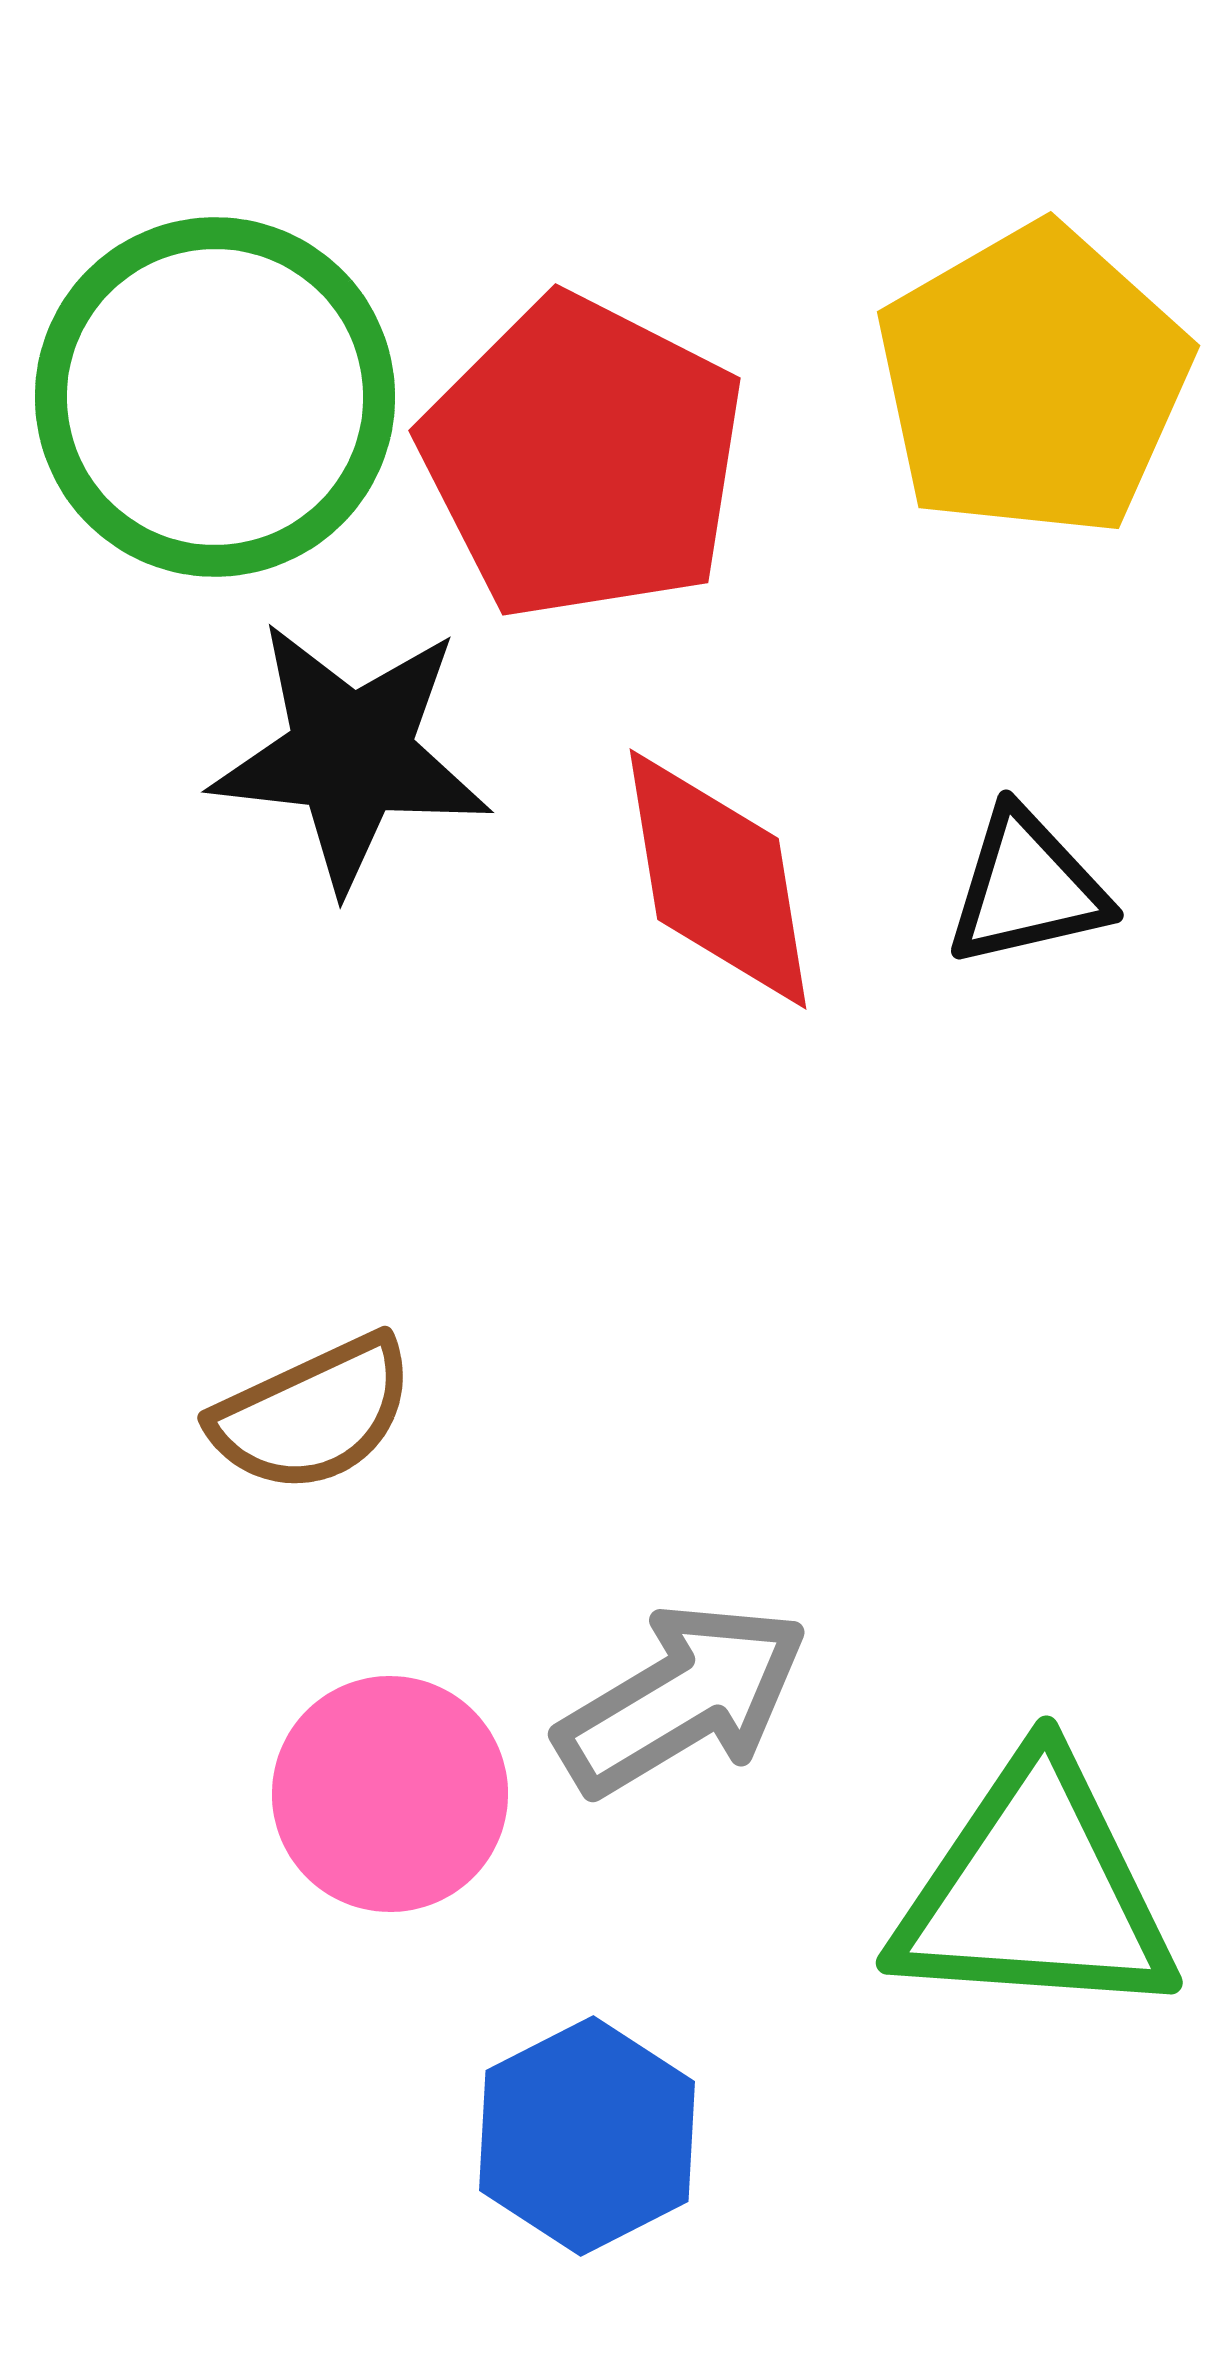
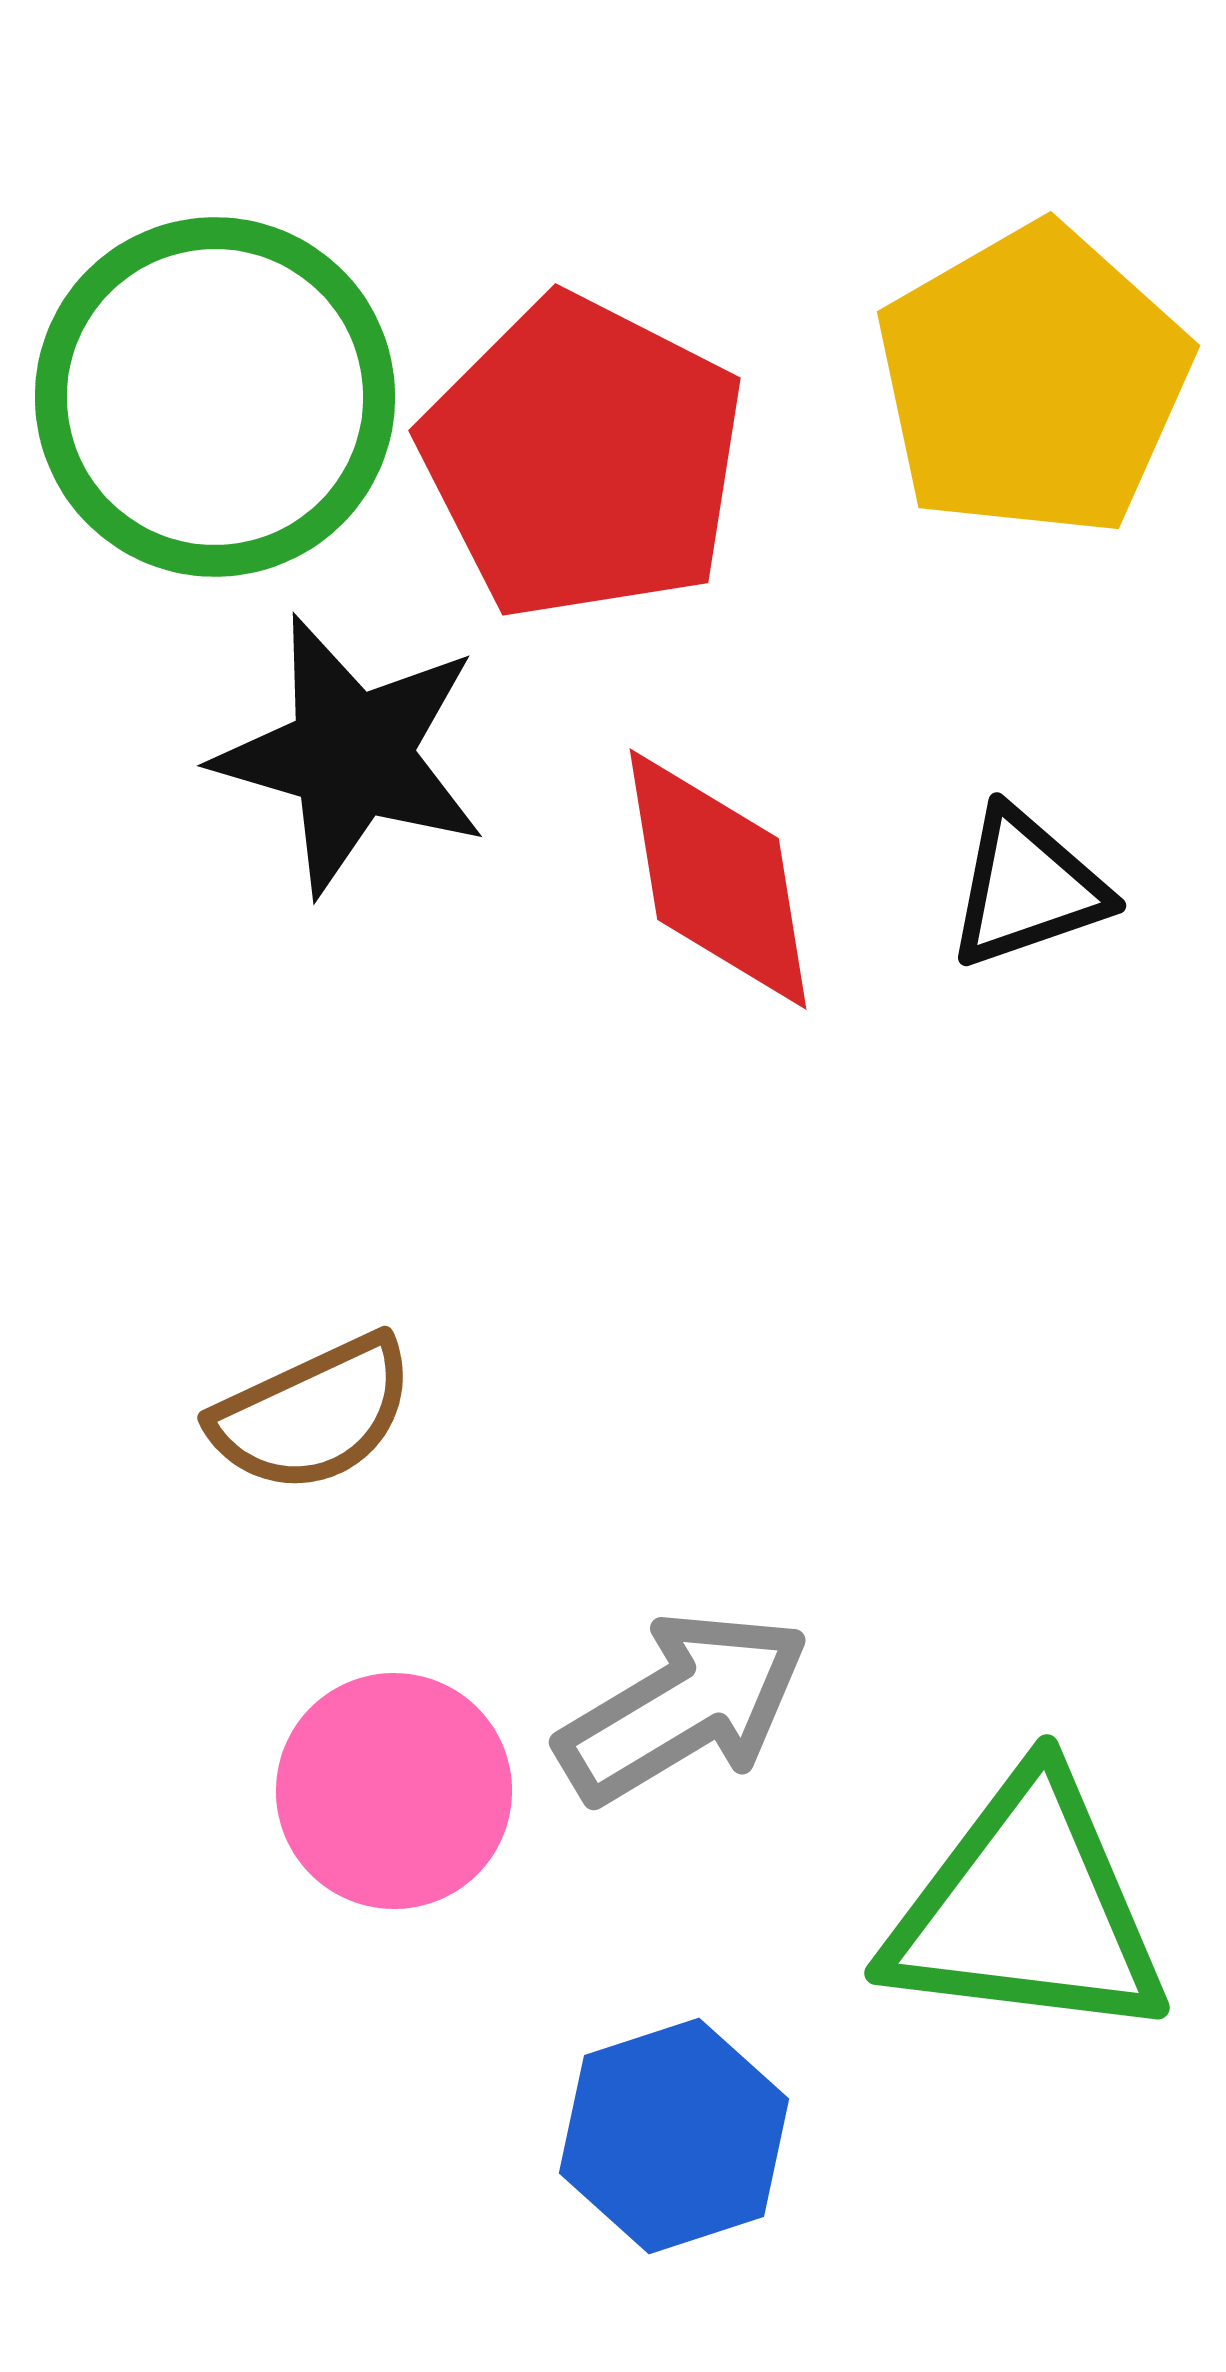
black star: rotated 10 degrees clockwise
black triangle: rotated 6 degrees counterclockwise
gray arrow: moved 1 px right, 8 px down
pink circle: moved 4 px right, 3 px up
green triangle: moved 8 px left, 18 px down; rotated 3 degrees clockwise
blue hexagon: moved 87 px right; rotated 9 degrees clockwise
